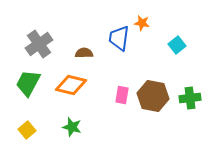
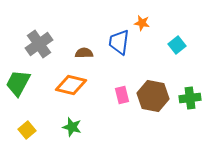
blue trapezoid: moved 4 px down
green trapezoid: moved 10 px left
pink rectangle: rotated 24 degrees counterclockwise
